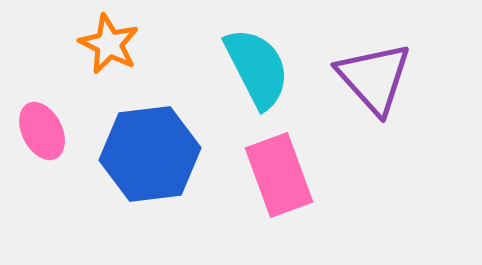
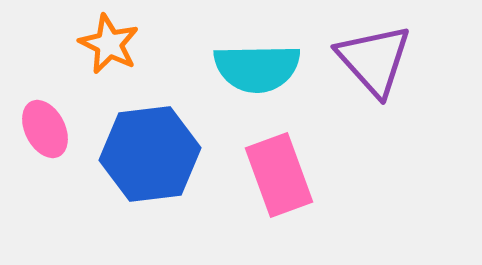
cyan semicircle: rotated 116 degrees clockwise
purple triangle: moved 18 px up
pink ellipse: moved 3 px right, 2 px up
